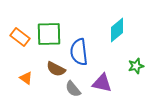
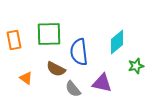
cyan diamond: moved 12 px down
orange rectangle: moved 6 px left, 3 px down; rotated 42 degrees clockwise
